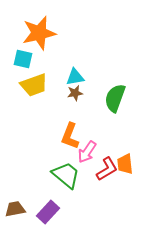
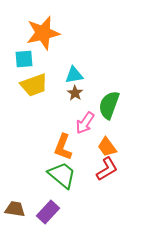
orange star: moved 4 px right
cyan square: moved 1 px right; rotated 18 degrees counterclockwise
cyan triangle: moved 1 px left, 2 px up
brown star: rotated 28 degrees counterclockwise
green semicircle: moved 6 px left, 7 px down
orange L-shape: moved 7 px left, 11 px down
pink arrow: moved 2 px left, 29 px up
orange trapezoid: moved 18 px left, 17 px up; rotated 30 degrees counterclockwise
green trapezoid: moved 4 px left
brown trapezoid: rotated 20 degrees clockwise
